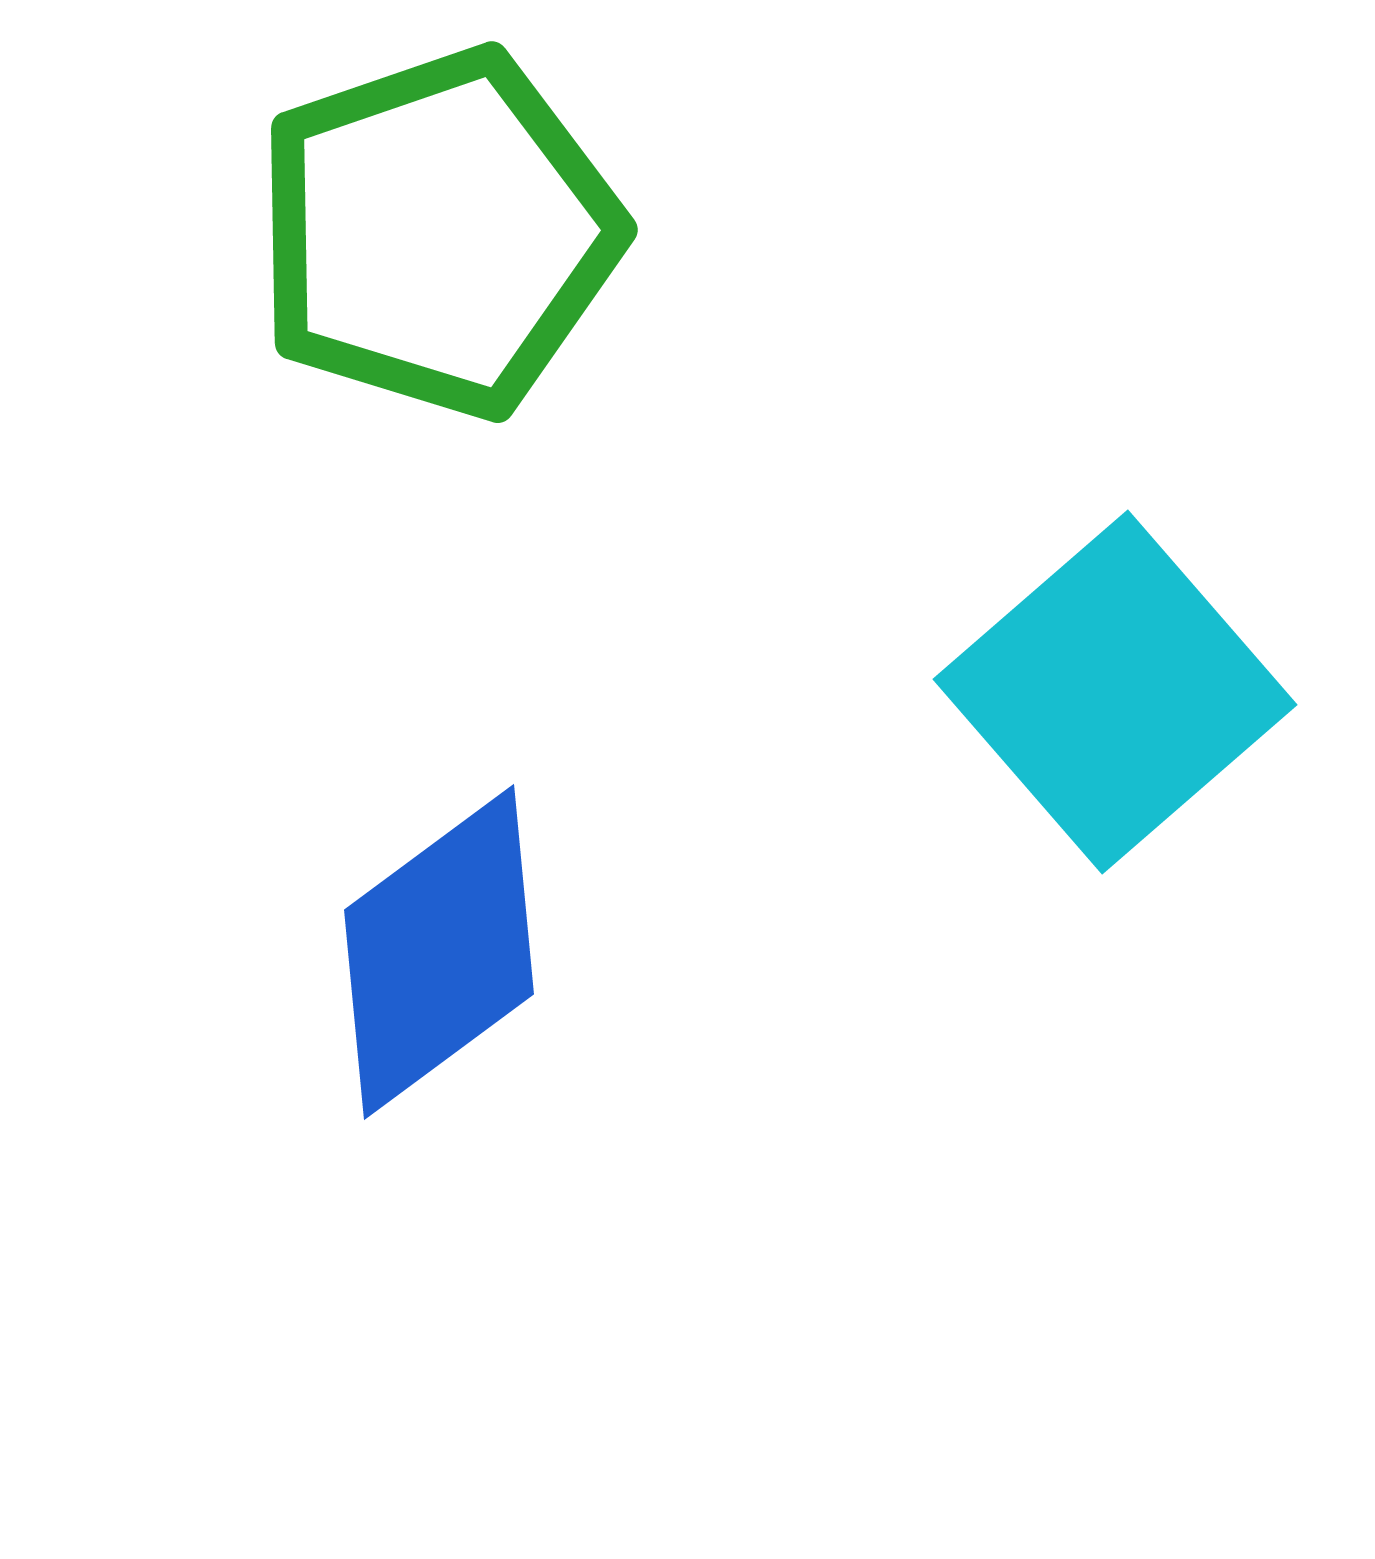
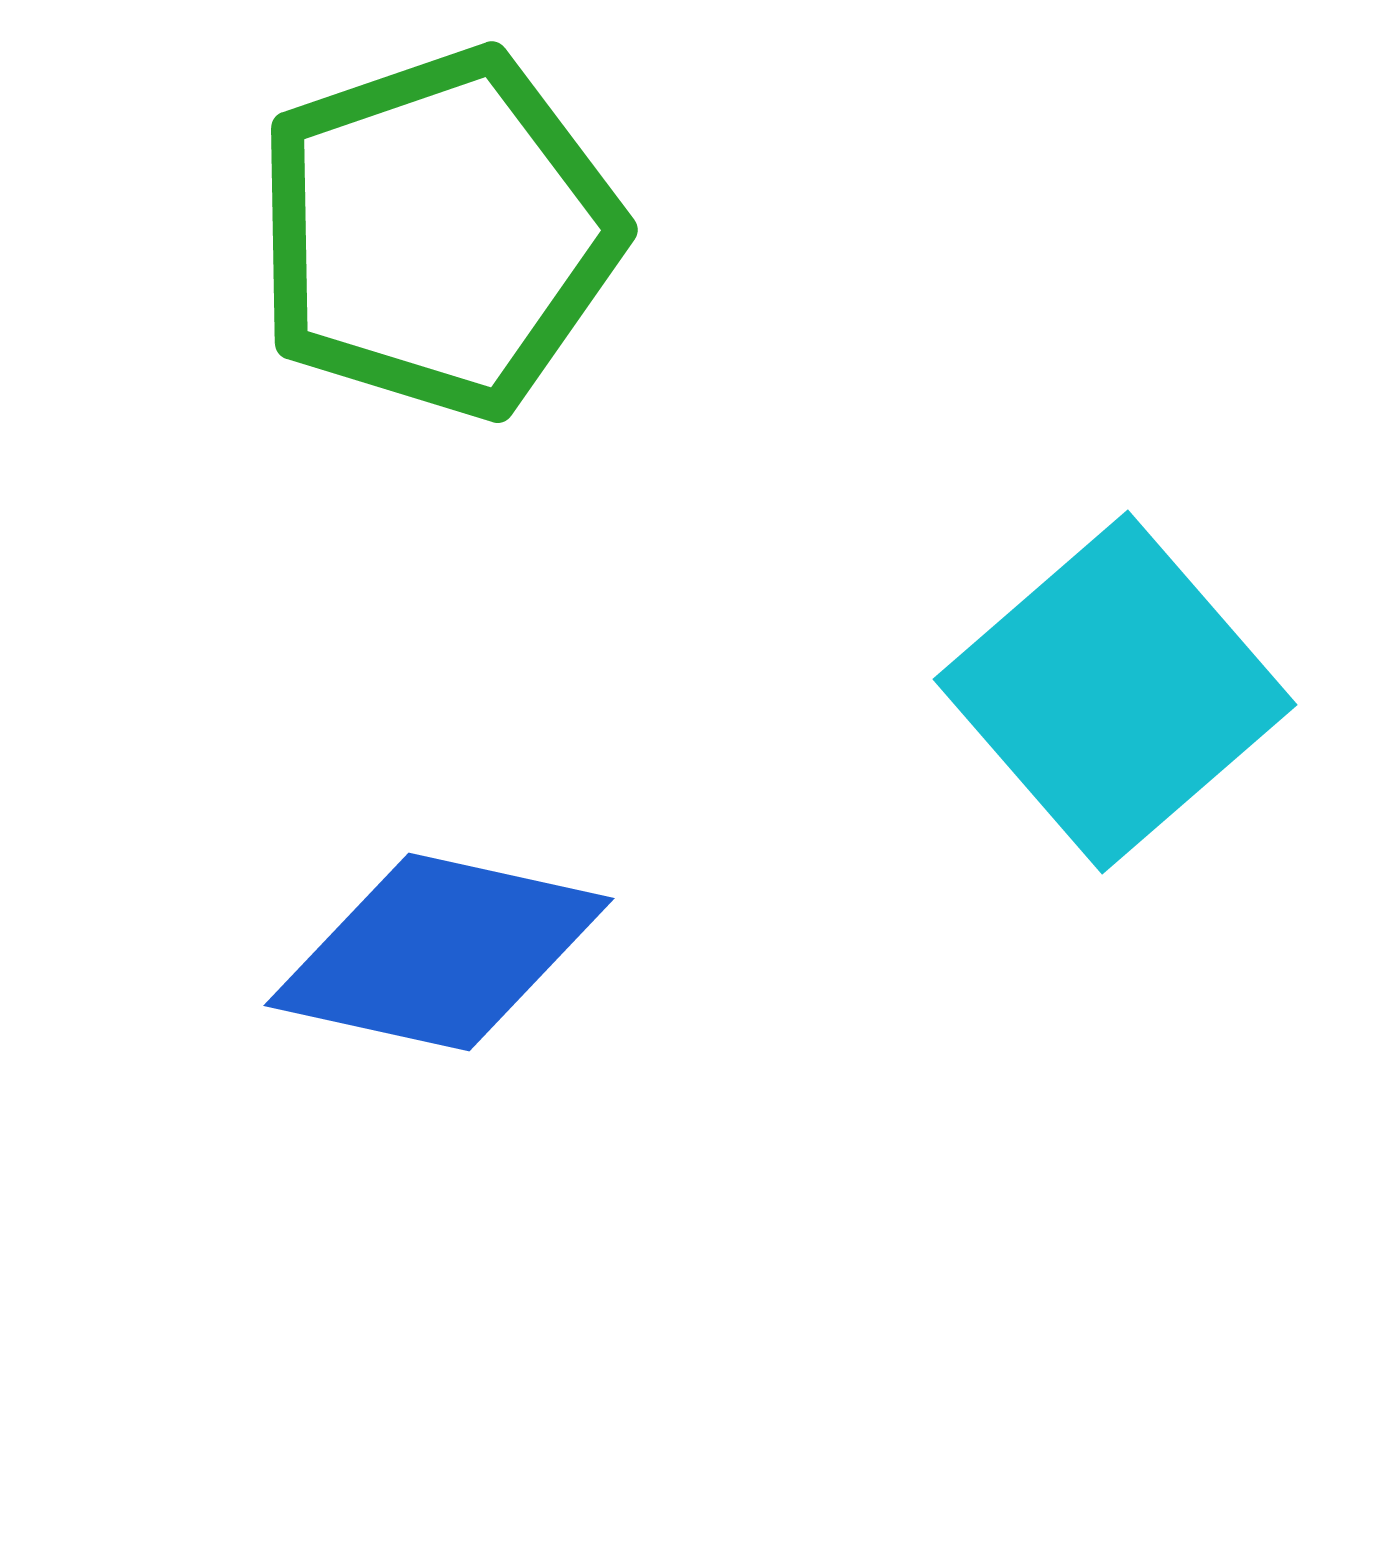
blue diamond: rotated 49 degrees clockwise
